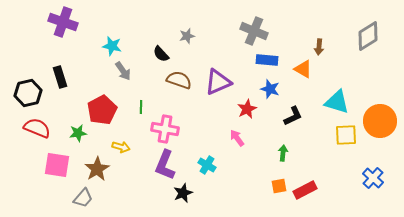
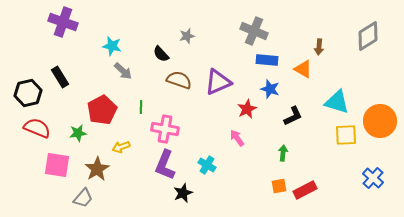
gray arrow: rotated 12 degrees counterclockwise
black rectangle: rotated 15 degrees counterclockwise
yellow arrow: rotated 144 degrees clockwise
